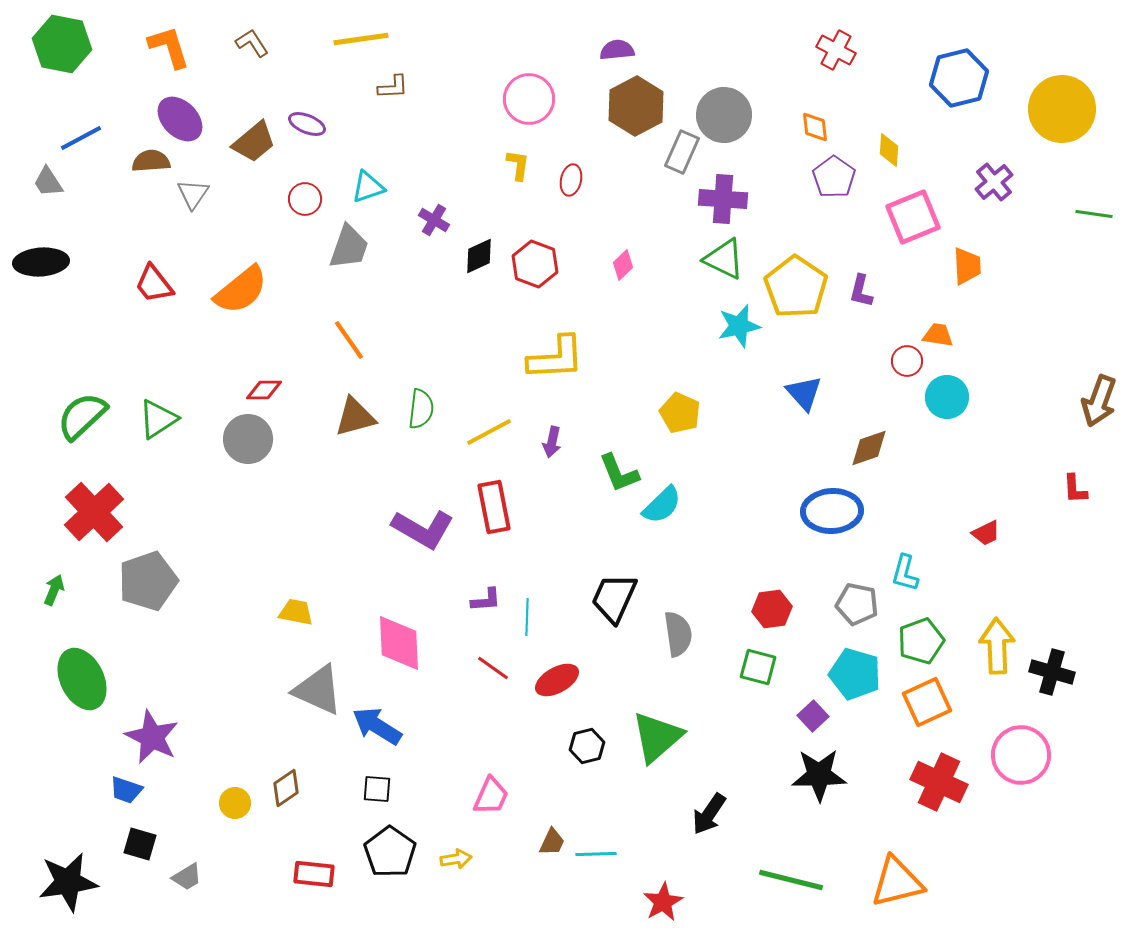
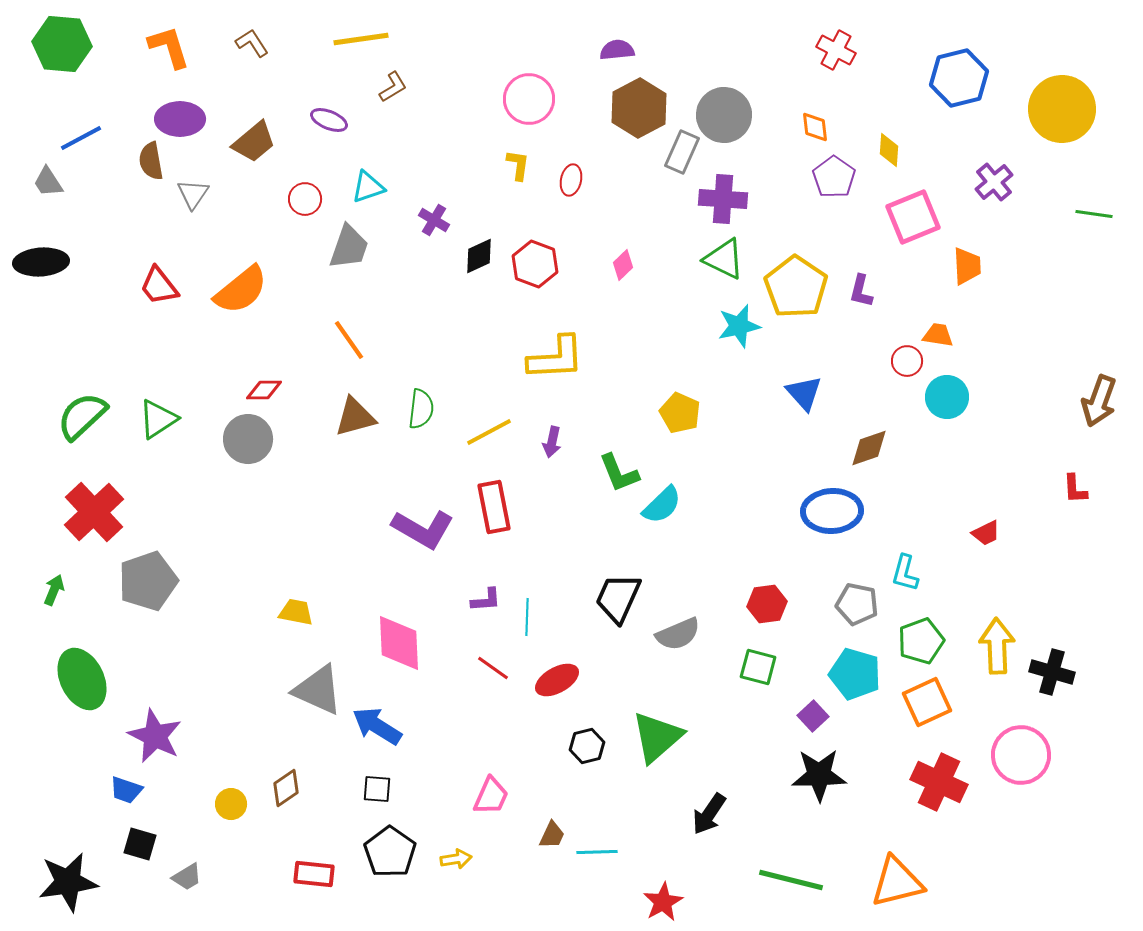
green hexagon at (62, 44): rotated 6 degrees counterclockwise
brown L-shape at (393, 87): rotated 28 degrees counterclockwise
brown hexagon at (636, 106): moved 3 px right, 2 px down
purple ellipse at (180, 119): rotated 45 degrees counterclockwise
purple ellipse at (307, 124): moved 22 px right, 4 px up
brown semicircle at (151, 161): rotated 96 degrees counterclockwise
red trapezoid at (154, 284): moved 5 px right, 2 px down
black trapezoid at (614, 598): moved 4 px right
red hexagon at (772, 609): moved 5 px left, 5 px up
gray semicircle at (678, 634): rotated 75 degrees clockwise
purple star at (152, 737): moved 3 px right, 1 px up
yellow circle at (235, 803): moved 4 px left, 1 px down
brown trapezoid at (552, 842): moved 7 px up
cyan line at (596, 854): moved 1 px right, 2 px up
